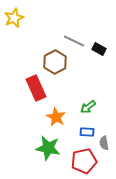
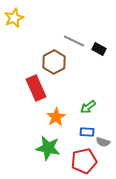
brown hexagon: moved 1 px left
orange star: rotated 12 degrees clockwise
gray semicircle: moved 1 px left, 1 px up; rotated 64 degrees counterclockwise
